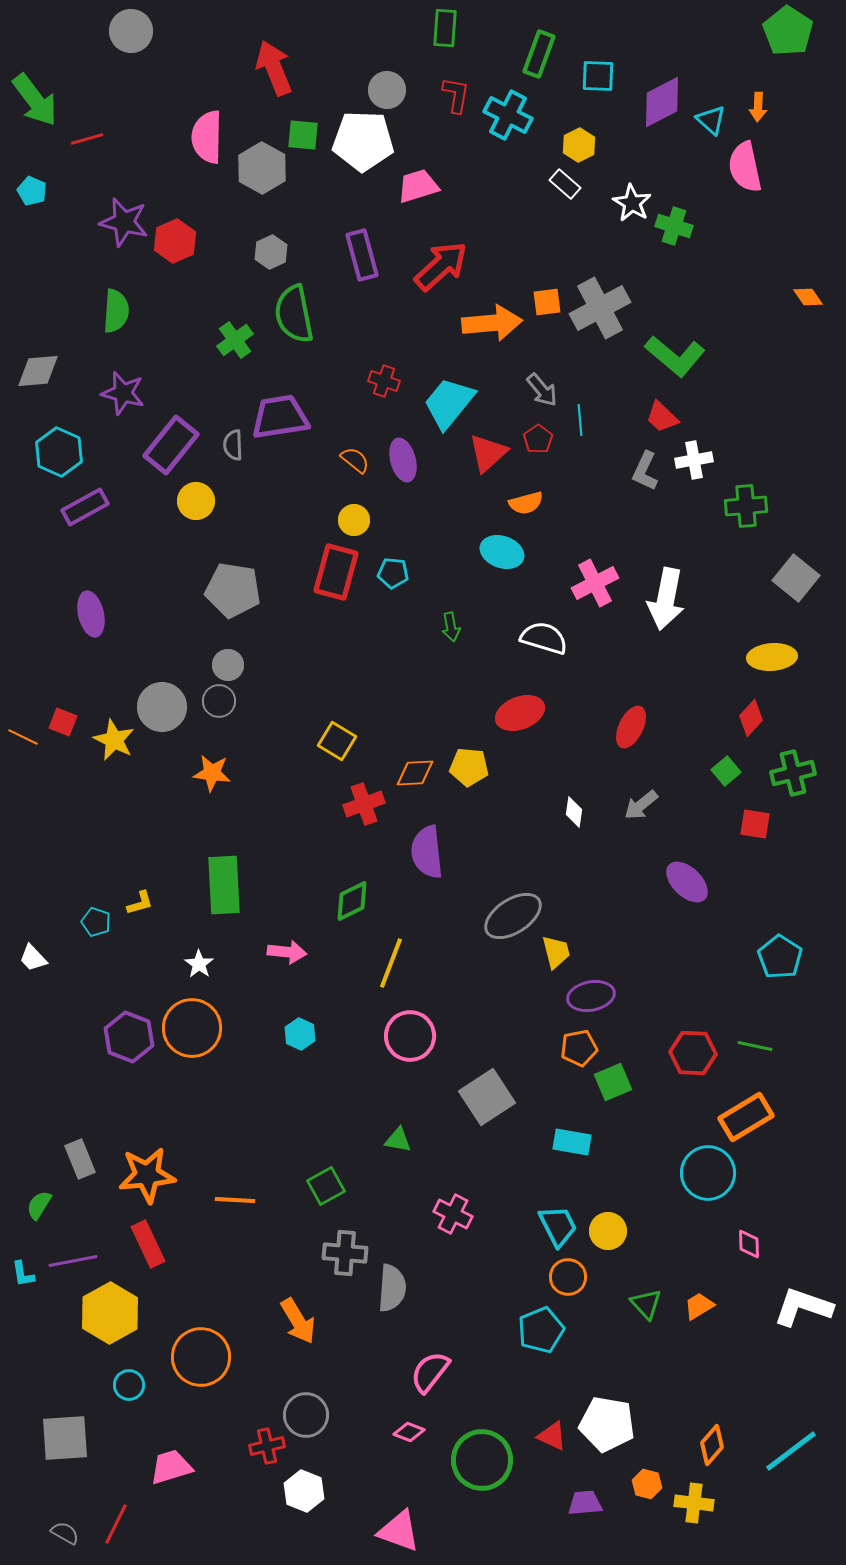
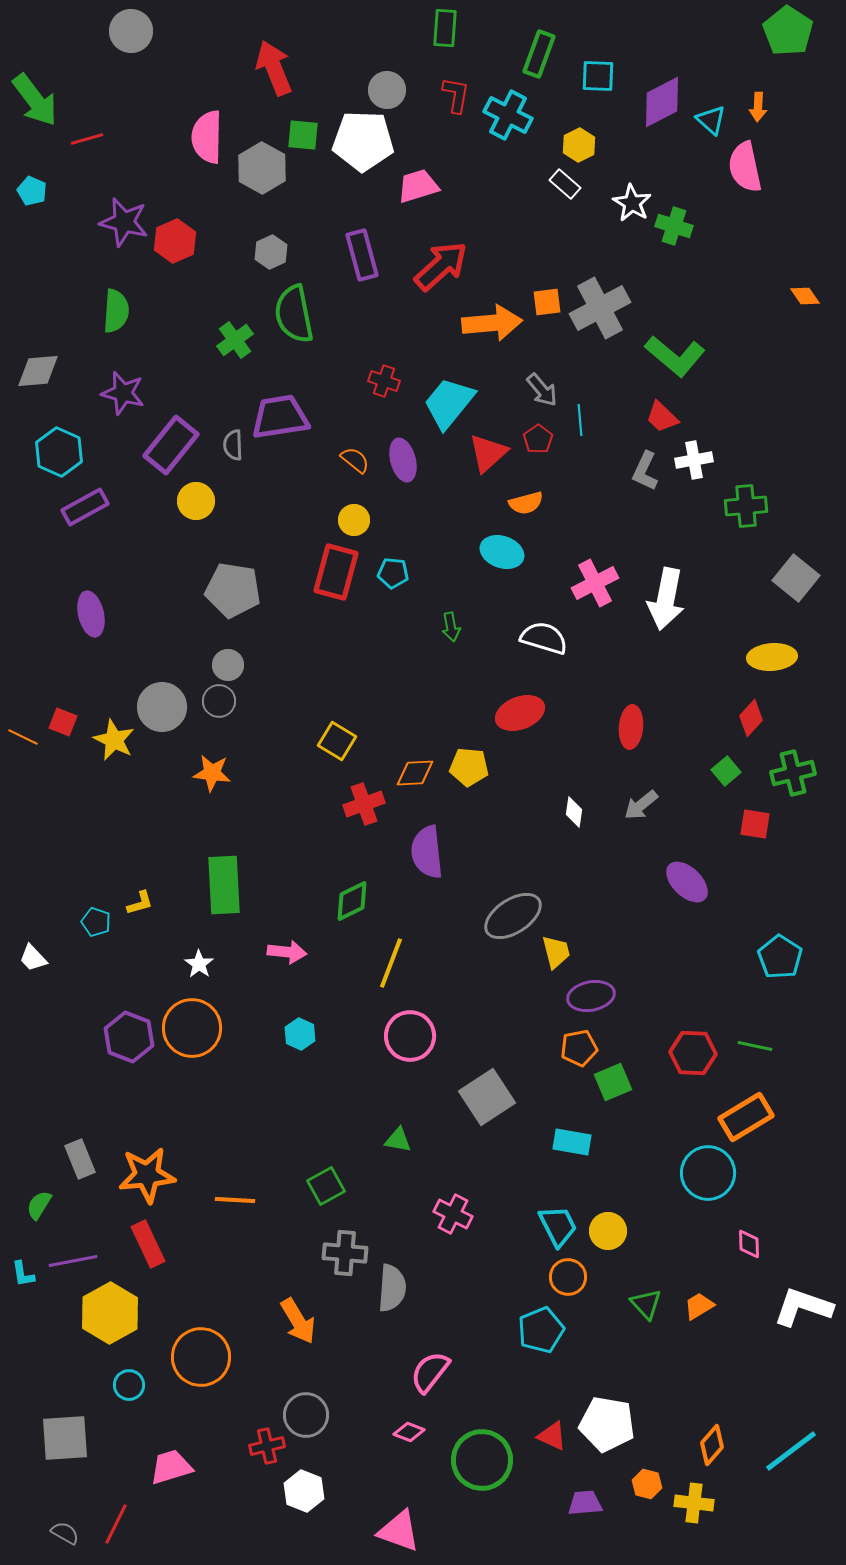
orange diamond at (808, 297): moved 3 px left, 1 px up
red ellipse at (631, 727): rotated 21 degrees counterclockwise
